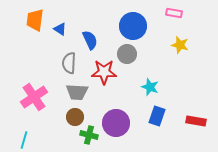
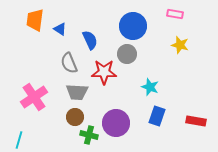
pink rectangle: moved 1 px right, 1 px down
gray semicircle: rotated 25 degrees counterclockwise
cyan line: moved 5 px left
